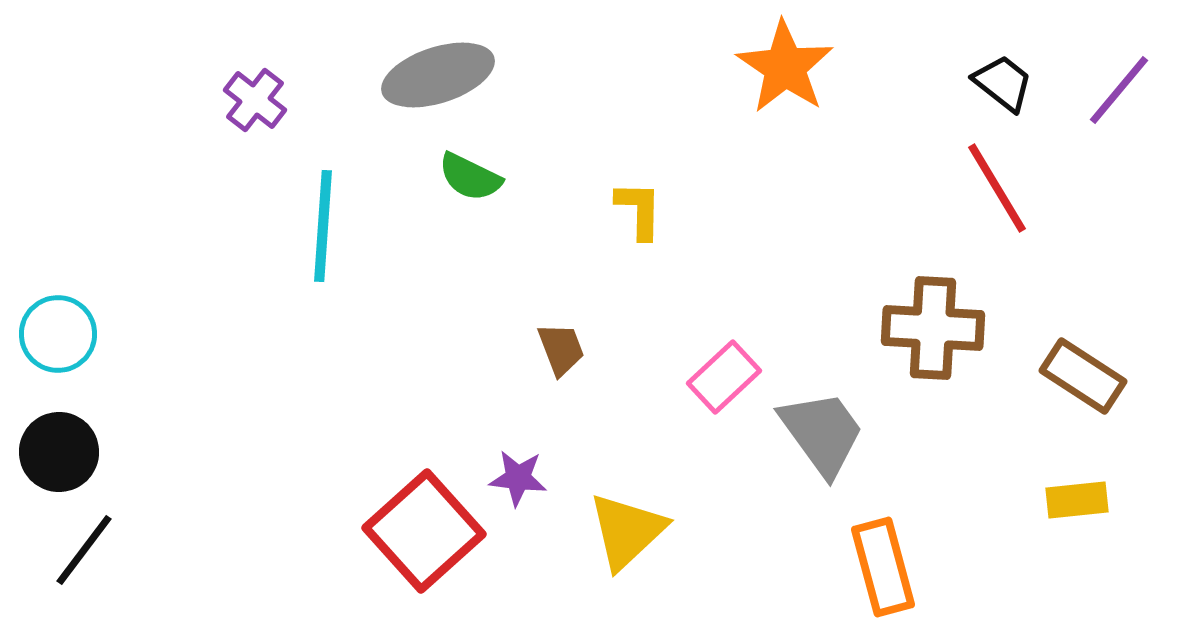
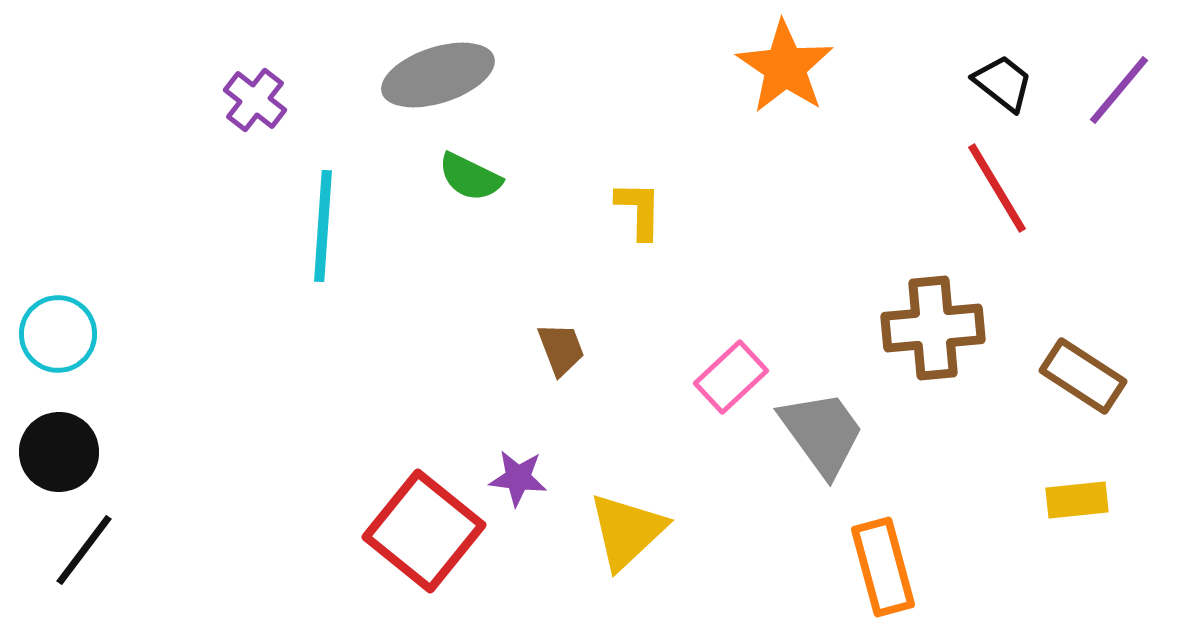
brown cross: rotated 8 degrees counterclockwise
pink rectangle: moved 7 px right
red square: rotated 9 degrees counterclockwise
